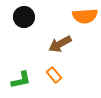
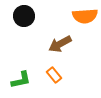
black circle: moved 1 px up
